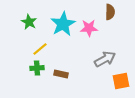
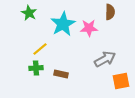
green star: moved 9 px up
green cross: moved 1 px left
